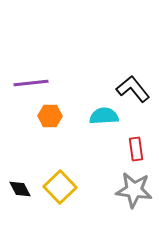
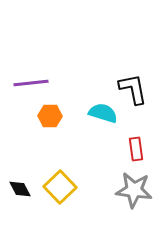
black L-shape: rotated 28 degrees clockwise
cyan semicircle: moved 1 px left, 3 px up; rotated 20 degrees clockwise
